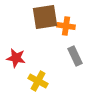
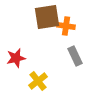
brown square: moved 2 px right
red star: rotated 24 degrees counterclockwise
yellow cross: rotated 24 degrees clockwise
